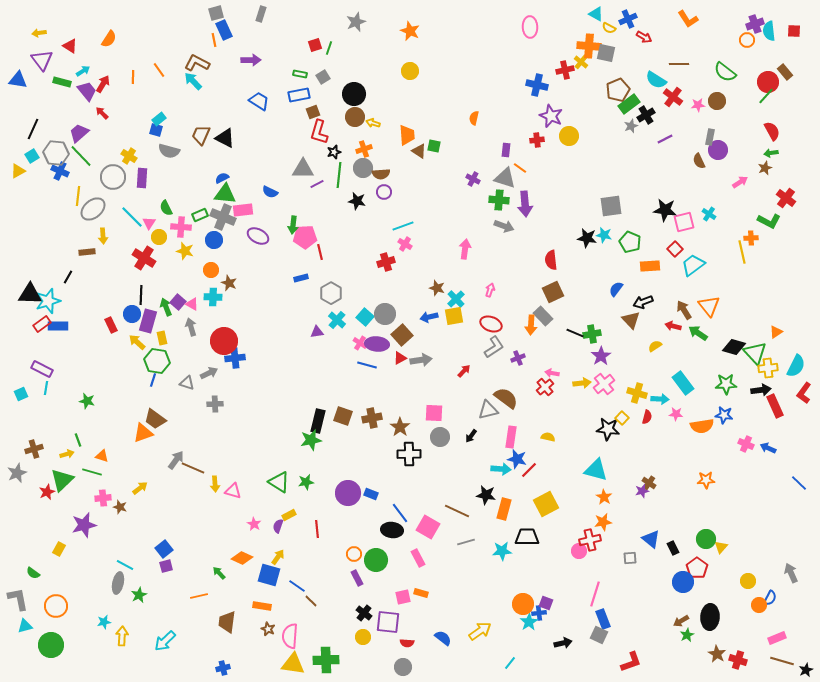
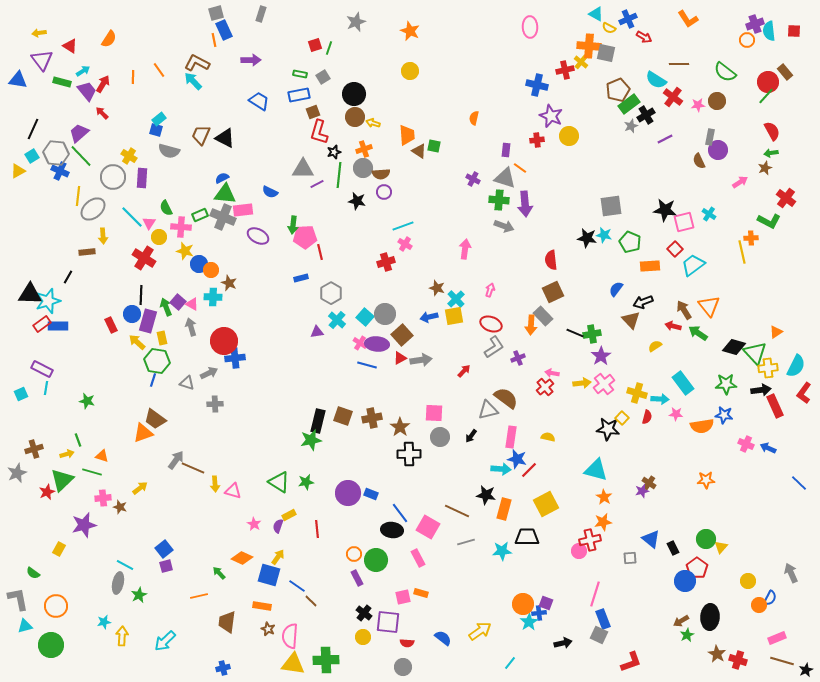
blue circle at (214, 240): moved 15 px left, 24 px down
blue circle at (683, 582): moved 2 px right, 1 px up
